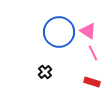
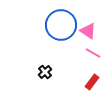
blue circle: moved 2 px right, 7 px up
pink line: rotated 35 degrees counterclockwise
red rectangle: rotated 70 degrees counterclockwise
